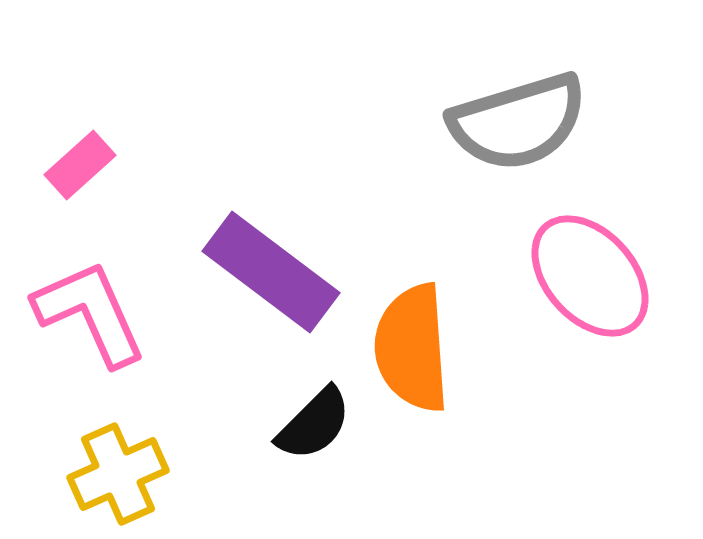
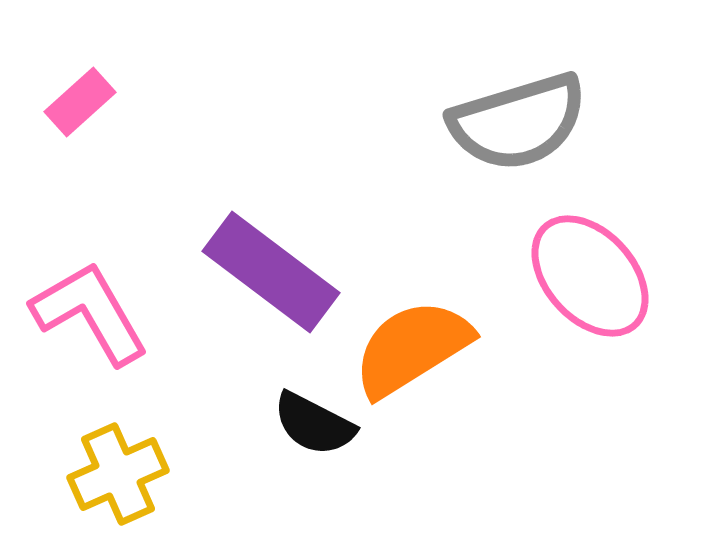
pink rectangle: moved 63 px up
pink L-shape: rotated 6 degrees counterclockwise
orange semicircle: rotated 62 degrees clockwise
black semicircle: rotated 72 degrees clockwise
